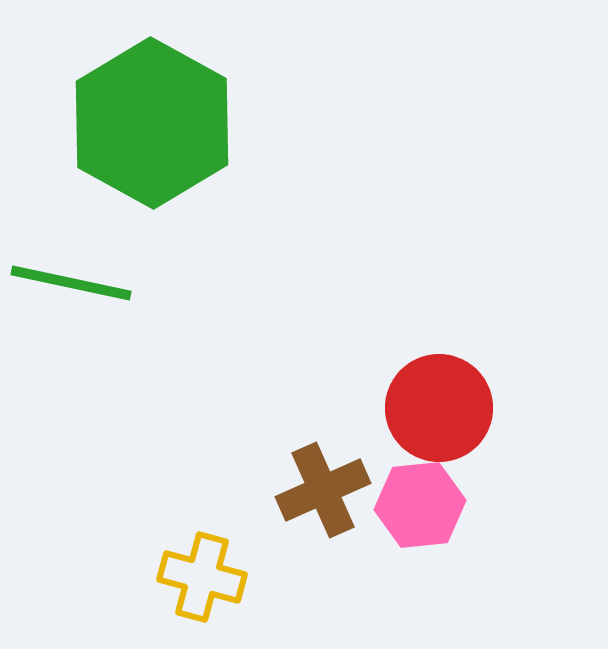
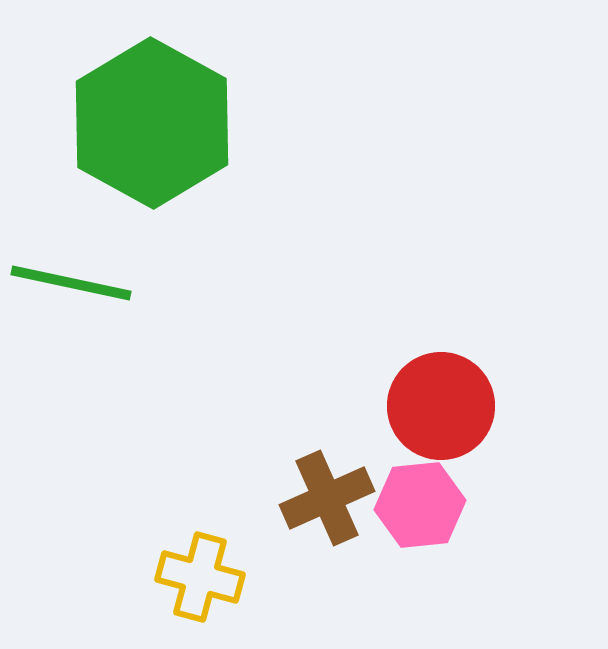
red circle: moved 2 px right, 2 px up
brown cross: moved 4 px right, 8 px down
yellow cross: moved 2 px left
